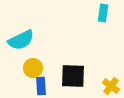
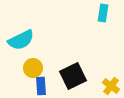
black square: rotated 28 degrees counterclockwise
